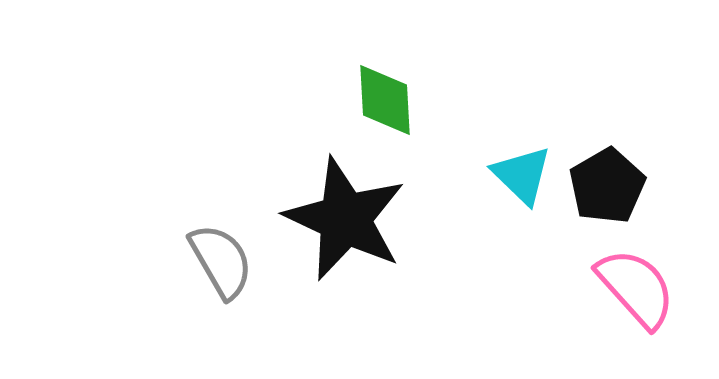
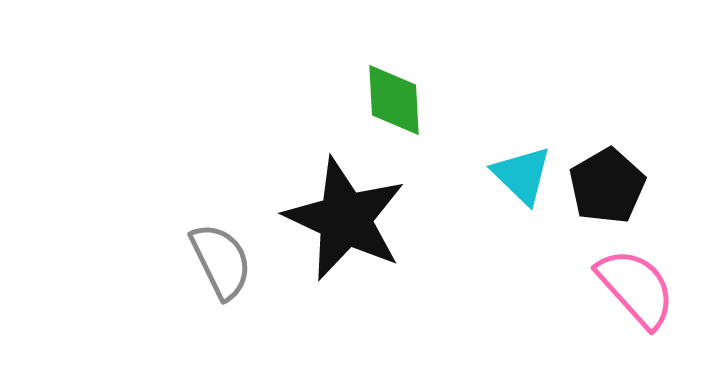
green diamond: moved 9 px right
gray semicircle: rotated 4 degrees clockwise
